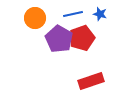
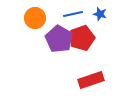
red rectangle: moved 1 px up
